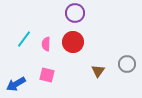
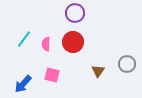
pink square: moved 5 px right
blue arrow: moved 7 px right; rotated 18 degrees counterclockwise
